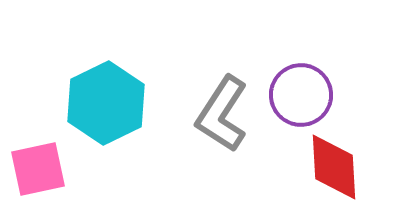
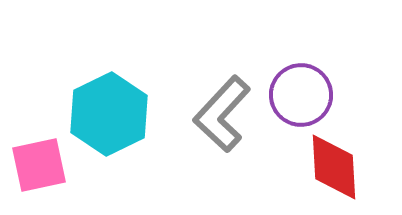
cyan hexagon: moved 3 px right, 11 px down
gray L-shape: rotated 10 degrees clockwise
pink square: moved 1 px right, 4 px up
